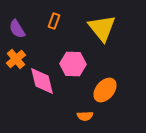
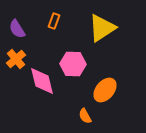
yellow triangle: rotated 36 degrees clockwise
orange semicircle: rotated 63 degrees clockwise
